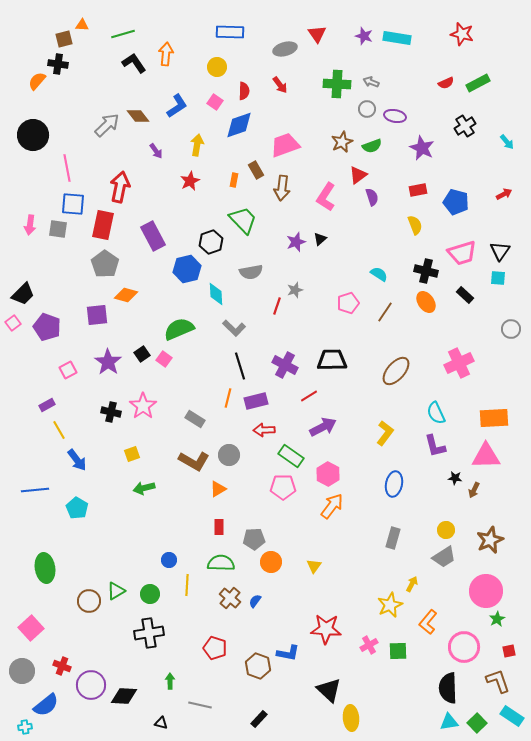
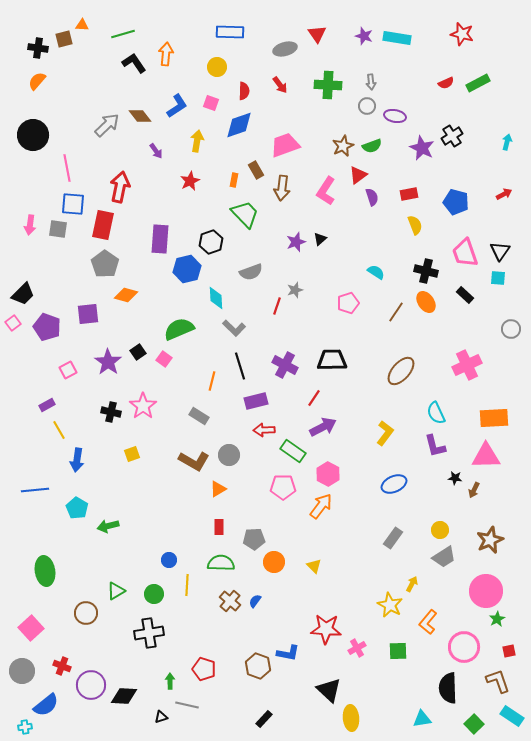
black cross at (58, 64): moved 20 px left, 16 px up
gray arrow at (371, 82): rotated 119 degrees counterclockwise
green cross at (337, 84): moved 9 px left, 1 px down
pink square at (215, 102): moved 4 px left, 1 px down; rotated 14 degrees counterclockwise
gray circle at (367, 109): moved 3 px up
brown diamond at (138, 116): moved 2 px right
black cross at (465, 126): moved 13 px left, 10 px down
brown star at (342, 142): moved 1 px right, 4 px down
cyan arrow at (507, 142): rotated 126 degrees counterclockwise
yellow arrow at (197, 145): moved 4 px up
red rectangle at (418, 190): moved 9 px left, 4 px down
pink L-shape at (326, 197): moved 6 px up
green trapezoid at (243, 220): moved 2 px right, 6 px up
purple rectangle at (153, 236): moved 7 px right, 3 px down; rotated 32 degrees clockwise
pink trapezoid at (462, 253): moved 3 px right; rotated 88 degrees clockwise
gray semicircle at (251, 272): rotated 10 degrees counterclockwise
cyan semicircle at (379, 274): moved 3 px left, 2 px up
cyan diamond at (216, 294): moved 4 px down
brown line at (385, 312): moved 11 px right
purple square at (97, 315): moved 9 px left, 1 px up
black square at (142, 354): moved 4 px left, 2 px up
pink cross at (459, 363): moved 8 px right, 2 px down
brown ellipse at (396, 371): moved 5 px right
red line at (309, 396): moved 5 px right, 2 px down; rotated 24 degrees counterclockwise
orange line at (228, 398): moved 16 px left, 17 px up
gray rectangle at (195, 419): moved 4 px right, 3 px up
green rectangle at (291, 456): moved 2 px right, 5 px up
blue arrow at (77, 460): rotated 45 degrees clockwise
blue ellipse at (394, 484): rotated 55 degrees clockwise
green arrow at (144, 488): moved 36 px left, 38 px down
orange arrow at (332, 506): moved 11 px left
yellow circle at (446, 530): moved 6 px left
gray rectangle at (393, 538): rotated 20 degrees clockwise
orange circle at (271, 562): moved 3 px right
yellow triangle at (314, 566): rotated 21 degrees counterclockwise
green ellipse at (45, 568): moved 3 px down
green circle at (150, 594): moved 4 px right
brown cross at (230, 598): moved 3 px down
brown circle at (89, 601): moved 3 px left, 12 px down
yellow star at (390, 605): rotated 20 degrees counterclockwise
pink cross at (369, 645): moved 12 px left, 3 px down
red pentagon at (215, 648): moved 11 px left, 21 px down
gray line at (200, 705): moved 13 px left
black rectangle at (259, 719): moved 5 px right
cyan triangle at (449, 722): moved 27 px left, 3 px up
black triangle at (161, 723): moved 6 px up; rotated 32 degrees counterclockwise
green square at (477, 723): moved 3 px left, 1 px down
